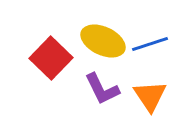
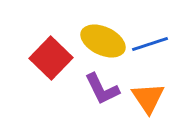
orange triangle: moved 2 px left, 2 px down
